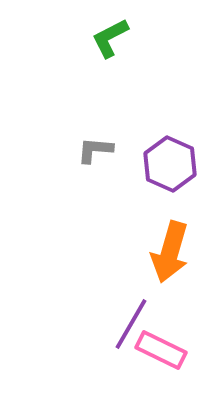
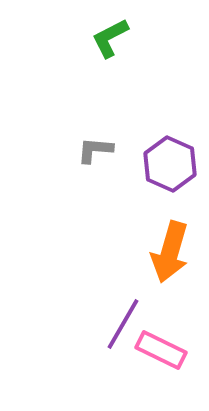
purple line: moved 8 px left
